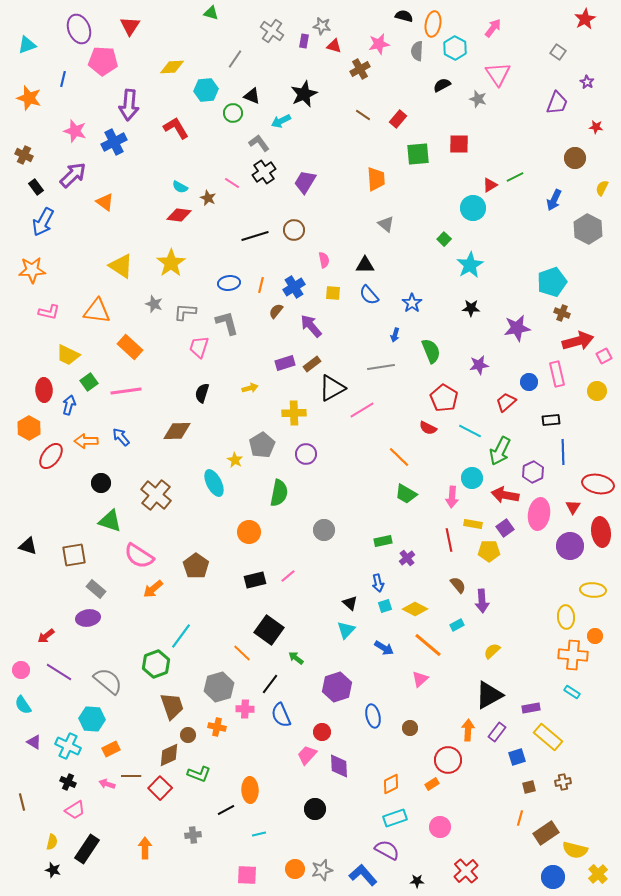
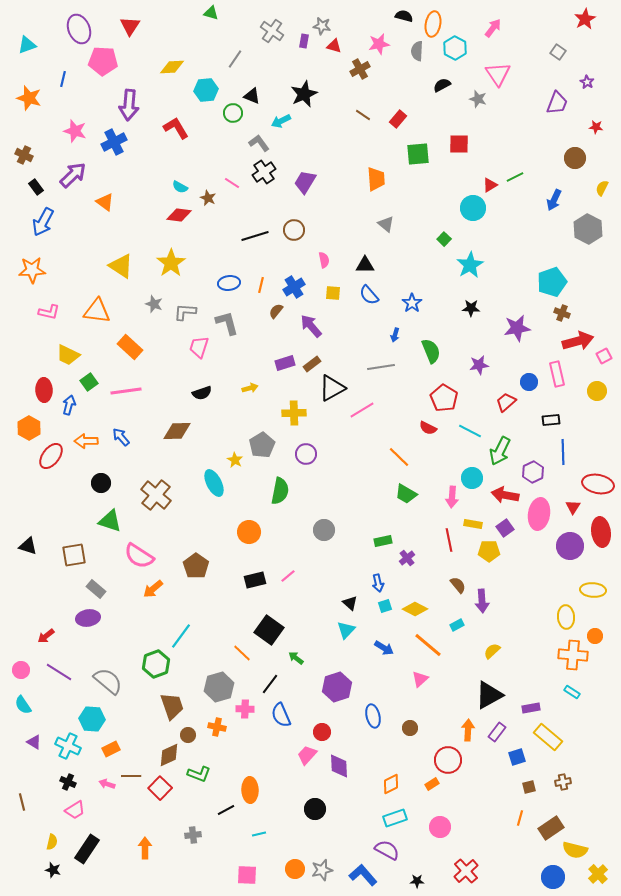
black semicircle at (202, 393): rotated 126 degrees counterclockwise
green semicircle at (279, 493): moved 1 px right, 2 px up
brown rectangle at (546, 833): moved 5 px right, 5 px up
